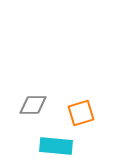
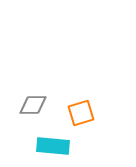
cyan rectangle: moved 3 px left
